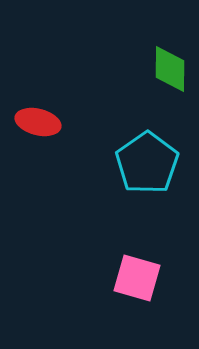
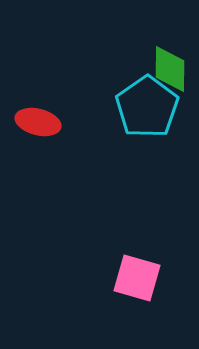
cyan pentagon: moved 56 px up
